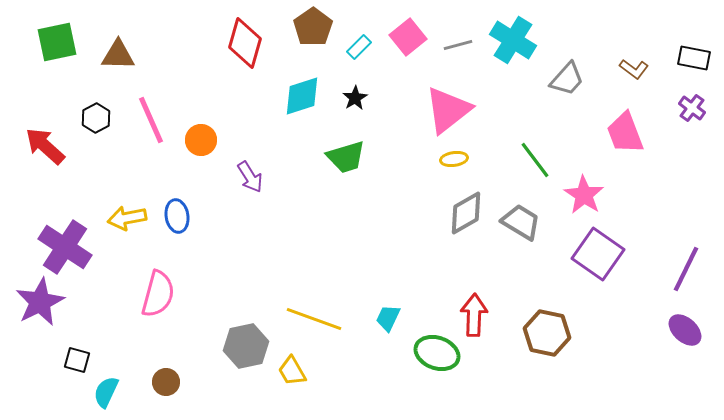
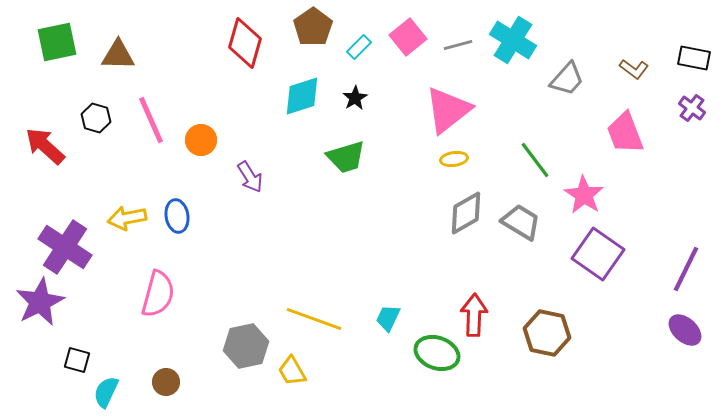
black hexagon at (96, 118): rotated 16 degrees counterclockwise
